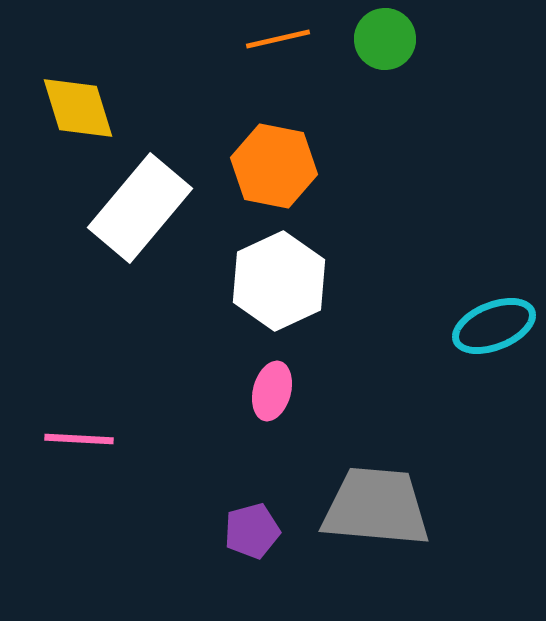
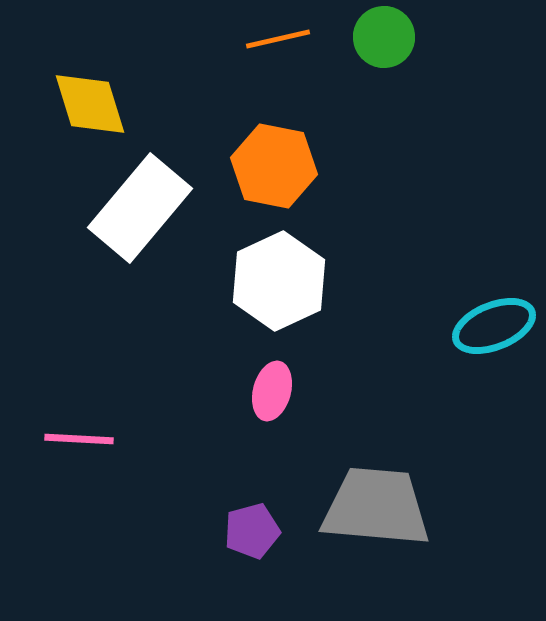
green circle: moved 1 px left, 2 px up
yellow diamond: moved 12 px right, 4 px up
